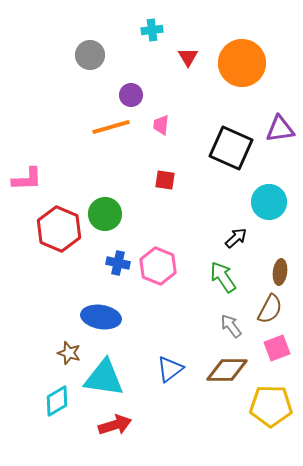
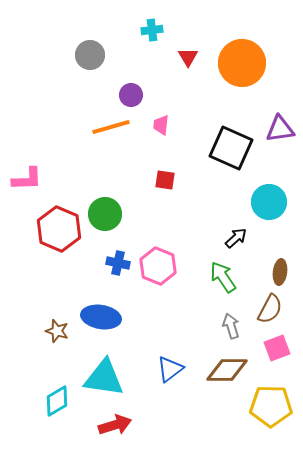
gray arrow: rotated 20 degrees clockwise
brown star: moved 12 px left, 22 px up
